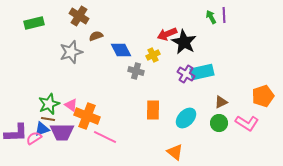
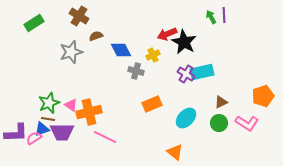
green rectangle: rotated 18 degrees counterclockwise
green star: moved 1 px up
orange rectangle: moved 1 px left, 6 px up; rotated 66 degrees clockwise
orange cross: moved 2 px right, 4 px up; rotated 35 degrees counterclockwise
